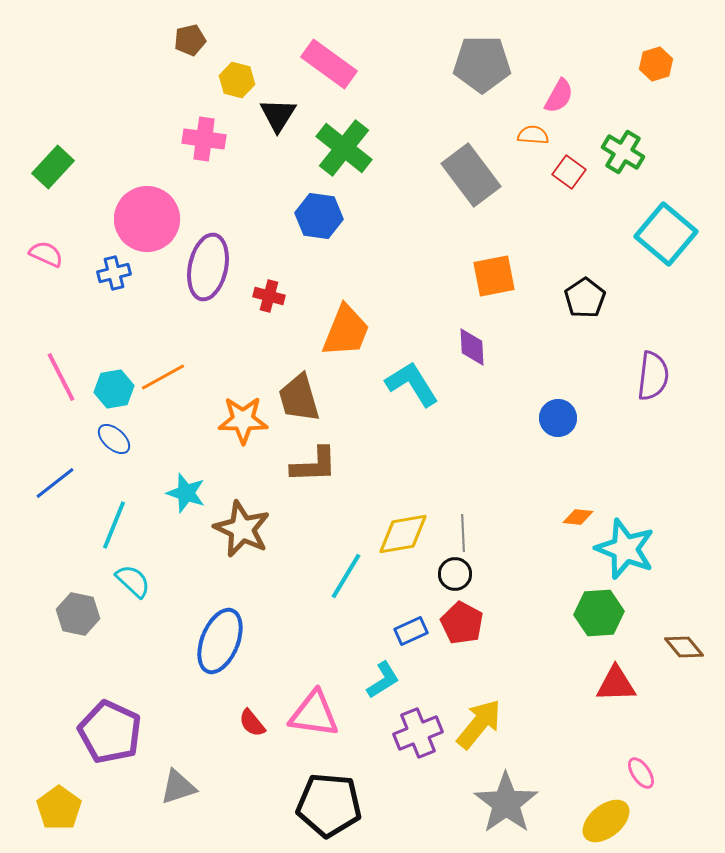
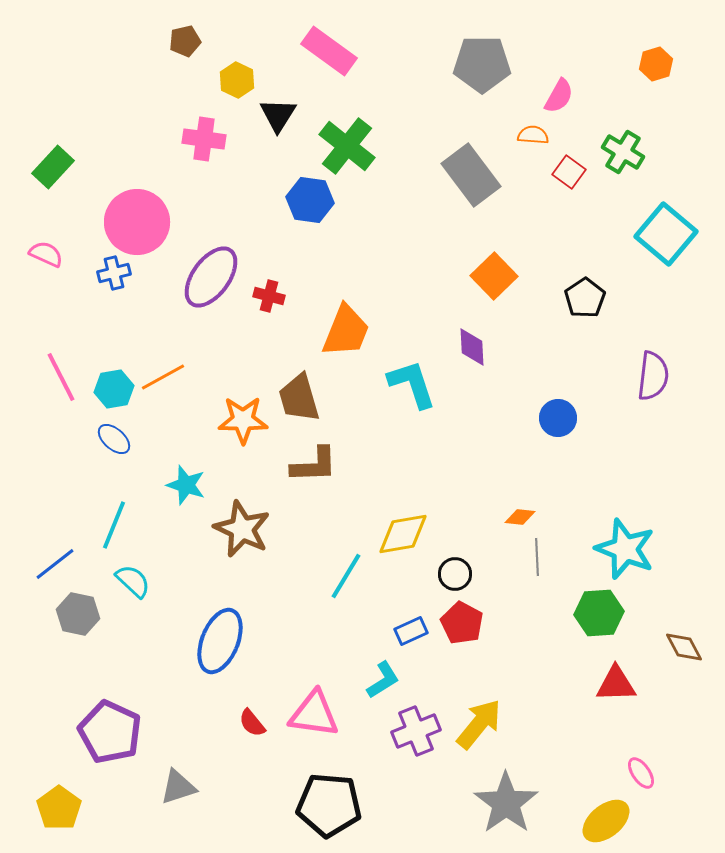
brown pentagon at (190, 40): moved 5 px left, 1 px down
pink rectangle at (329, 64): moved 13 px up
yellow hexagon at (237, 80): rotated 12 degrees clockwise
green cross at (344, 148): moved 3 px right, 2 px up
blue hexagon at (319, 216): moved 9 px left, 16 px up
pink circle at (147, 219): moved 10 px left, 3 px down
purple ellipse at (208, 267): moved 3 px right, 10 px down; rotated 24 degrees clockwise
orange square at (494, 276): rotated 33 degrees counterclockwise
cyan L-shape at (412, 384): rotated 14 degrees clockwise
blue line at (55, 483): moved 81 px down
cyan star at (186, 493): moved 8 px up
orange diamond at (578, 517): moved 58 px left
gray line at (463, 533): moved 74 px right, 24 px down
brown diamond at (684, 647): rotated 12 degrees clockwise
purple cross at (418, 733): moved 2 px left, 2 px up
